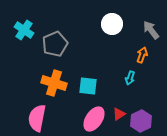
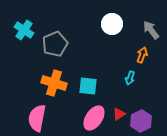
pink ellipse: moved 1 px up
